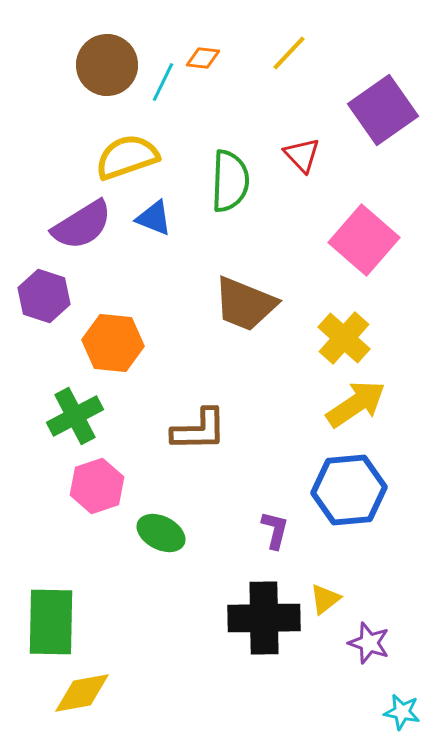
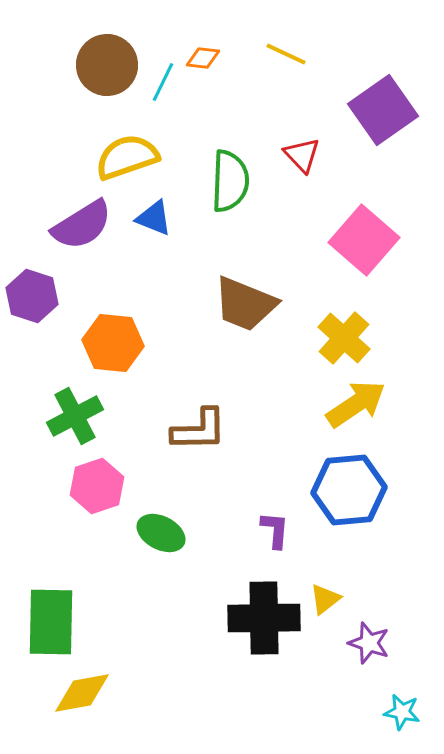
yellow line: moved 3 px left, 1 px down; rotated 72 degrees clockwise
purple hexagon: moved 12 px left
purple L-shape: rotated 9 degrees counterclockwise
